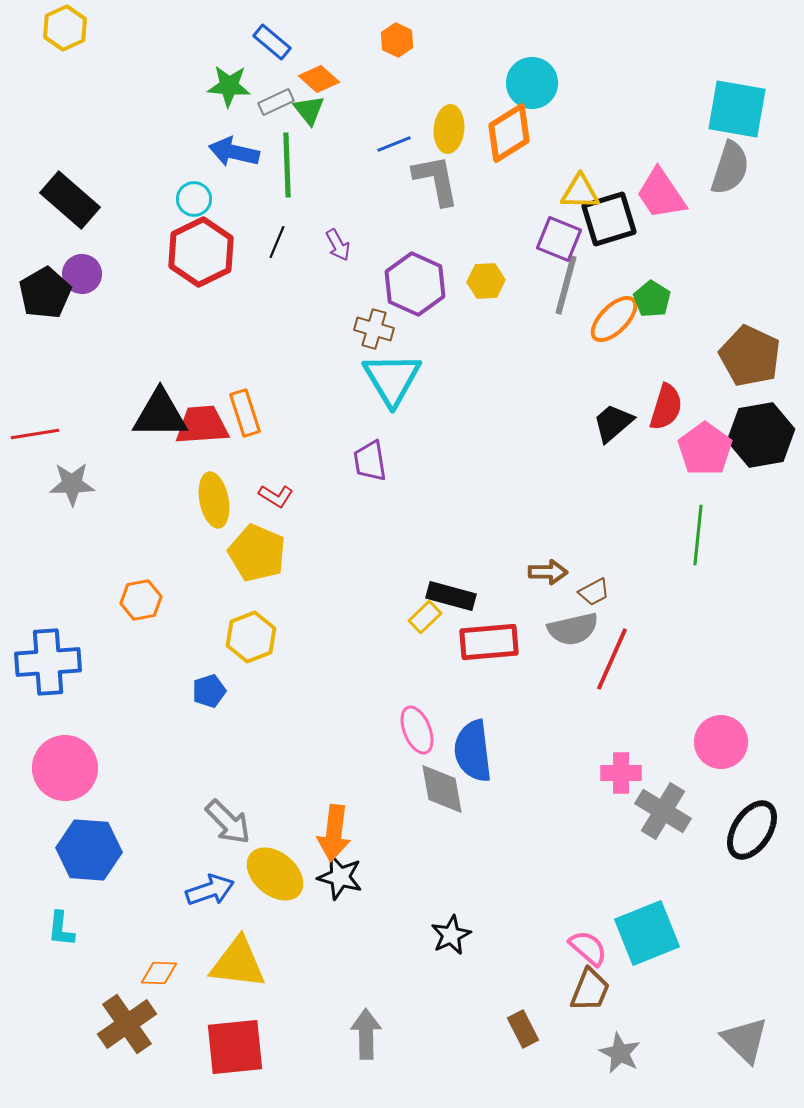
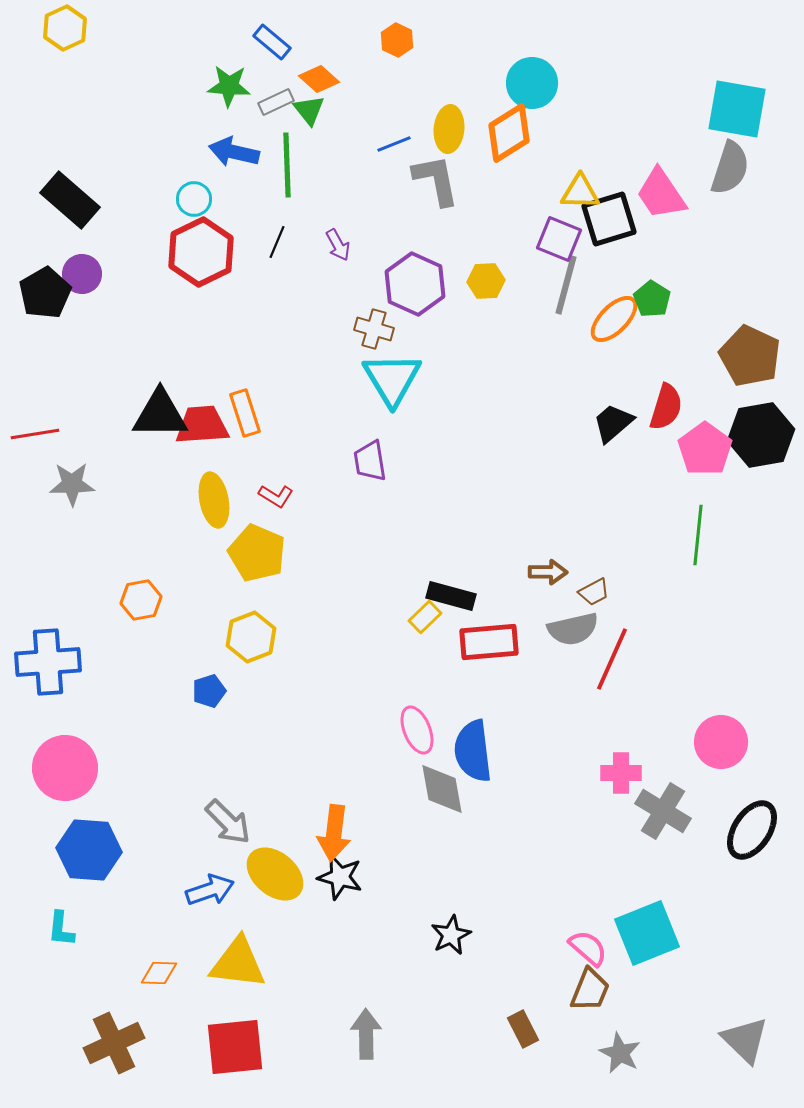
brown cross at (127, 1024): moved 13 px left, 19 px down; rotated 10 degrees clockwise
